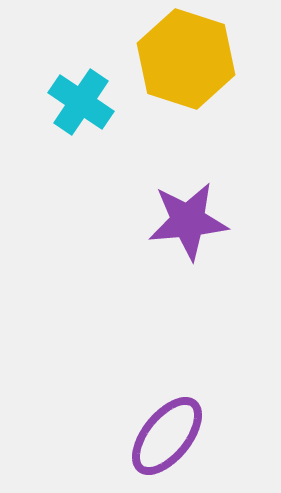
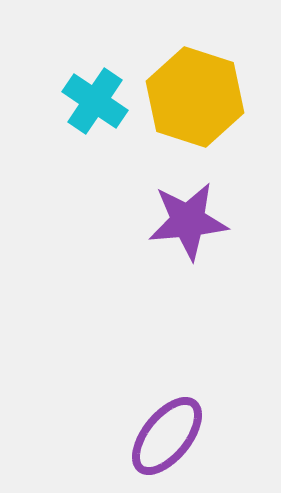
yellow hexagon: moved 9 px right, 38 px down
cyan cross: moved 14 px right, 1 px up
